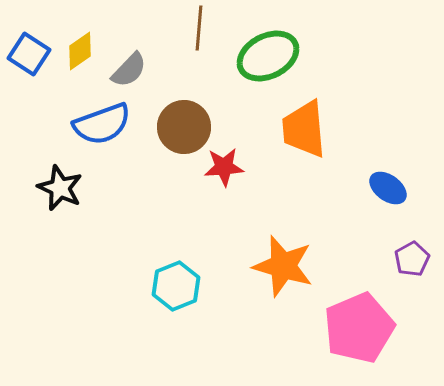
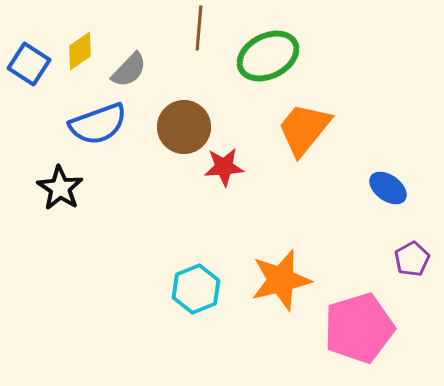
blue square: moved 10 px down
blue semicircle: moved 4 px left
orange trapezoid: rotated 44 degrees clockwise
black star: rotated 9 degrees clockwise
orange star: moved 2 px left, 14 px down; rotated 30 degrees counterclockwise
cyan hexagon: moved 20 px right, 3 px down
pink pentagon: rotated 6 degrees clockwise
